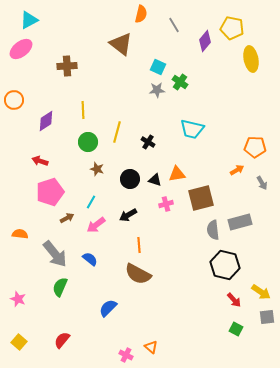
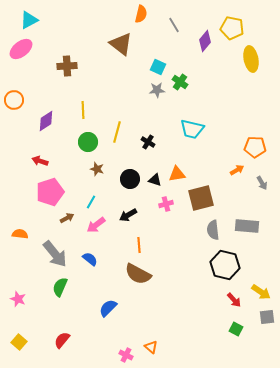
gray rectangle at (240, 222): moved 7 px right, 4 px down; rotated 20 degrees clockwise
